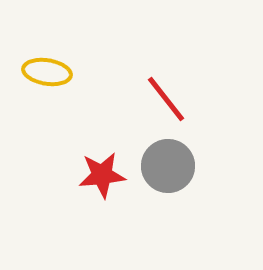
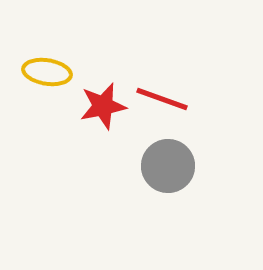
red line: moved 4 px left; rotated 32 degrees counterclockwise
red star: moved 1 px right, 69 px up; rotated 6 degrees counterclockwise
